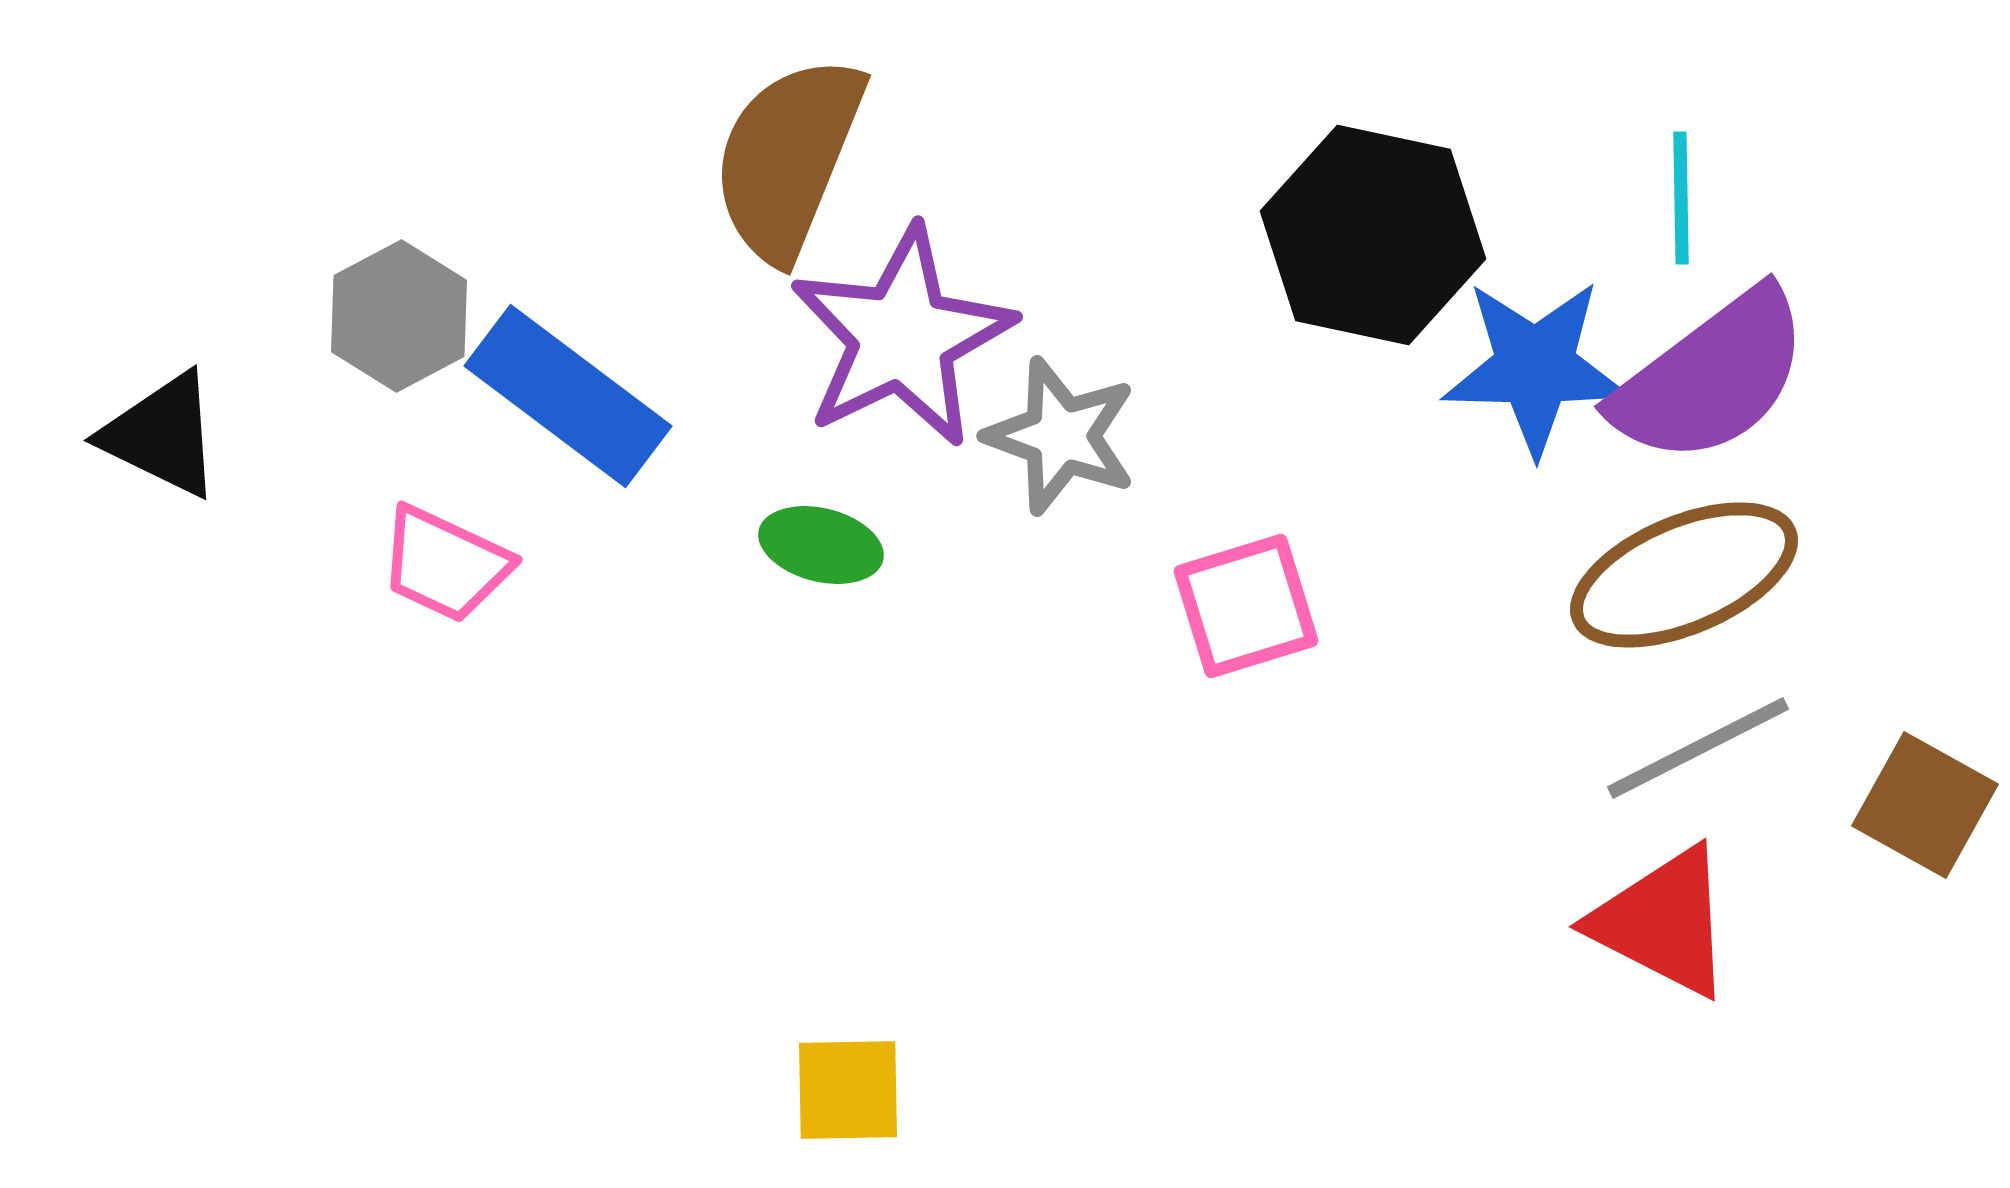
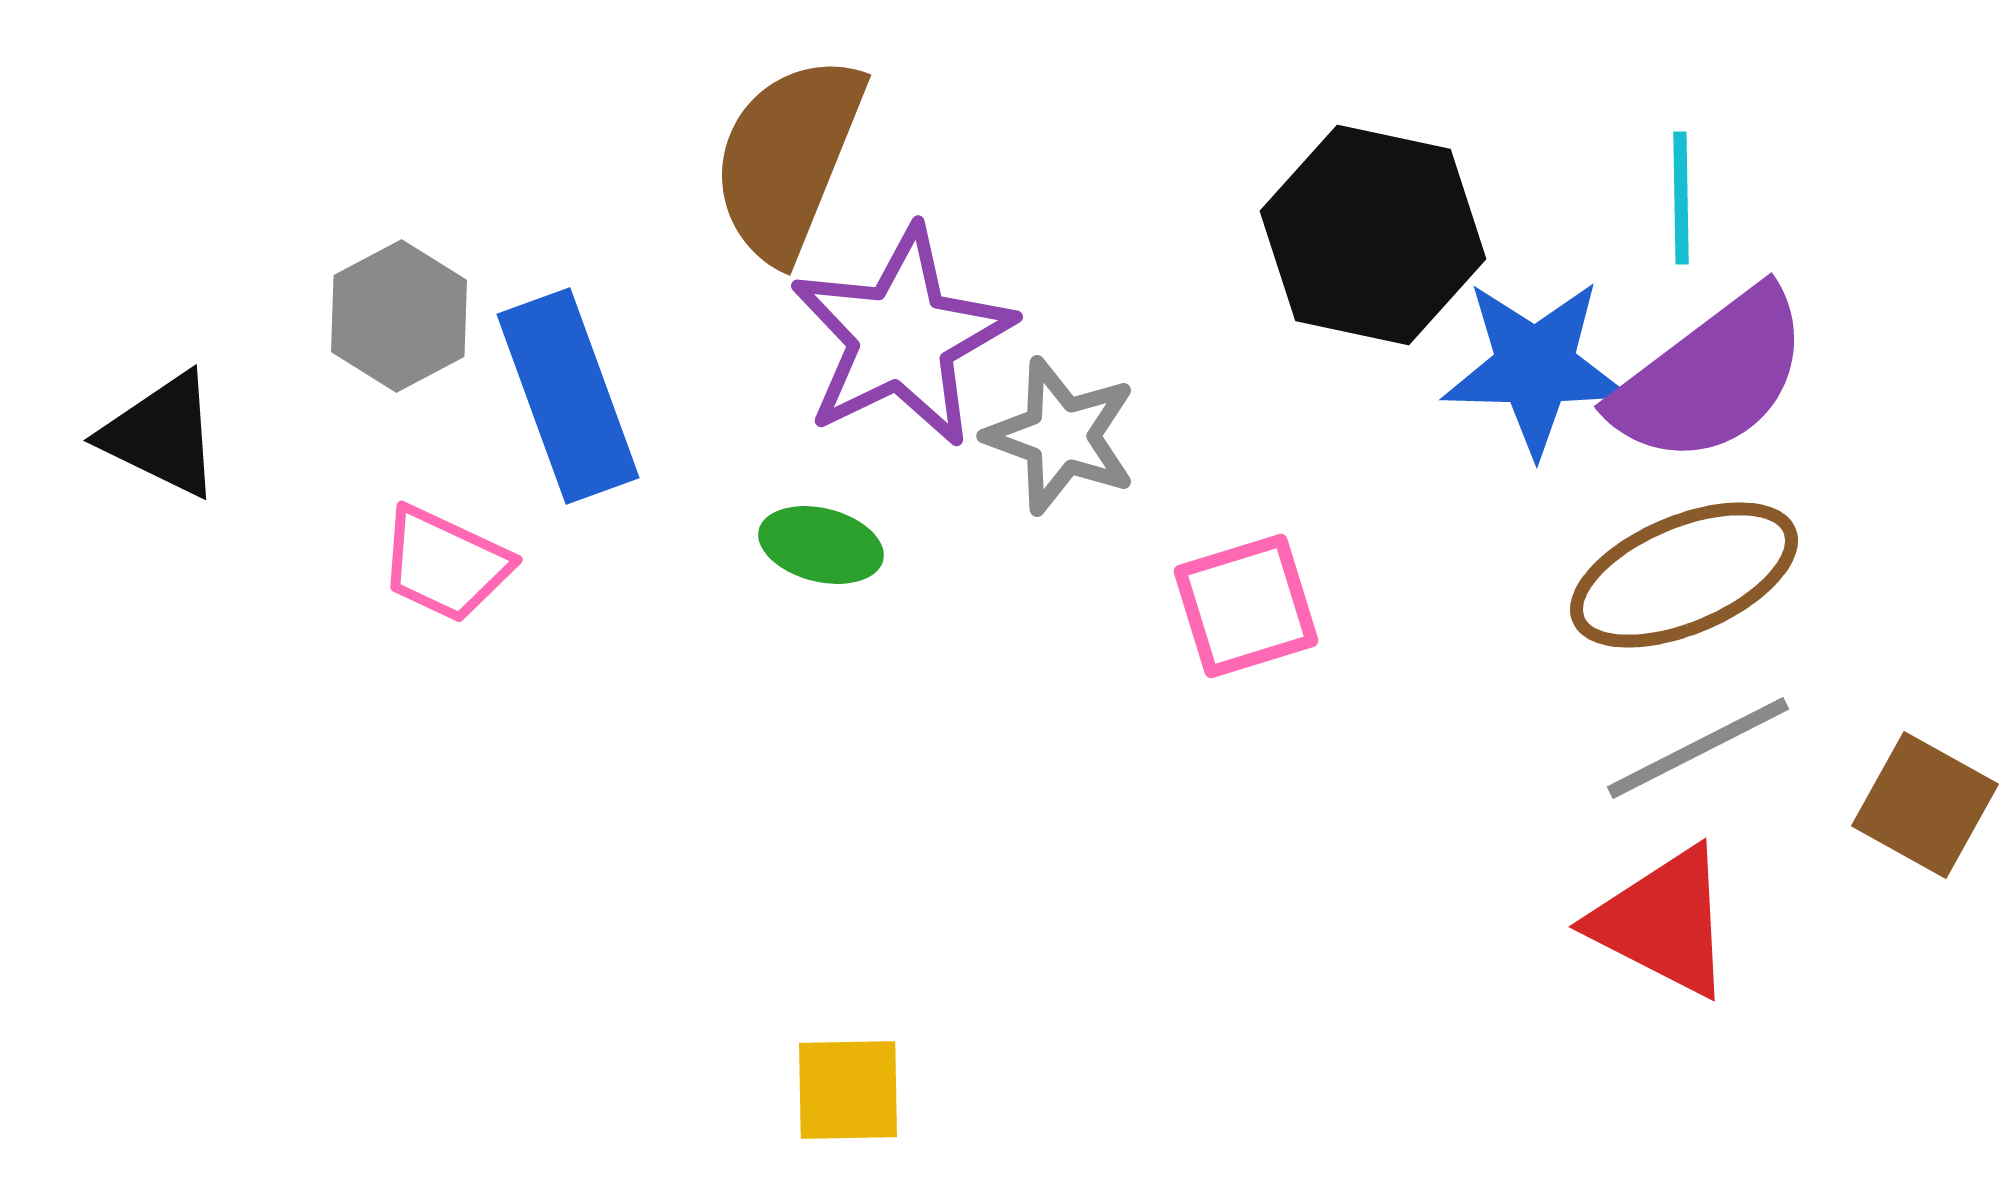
blue rectangle: rotated 33 degrees clockwise
